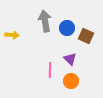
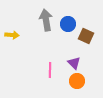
gray arrow: moved 1 px right, 1 px up
blue circle: moved 1 px right, 4 px up
purple triangle: moved 4 px right, 4 px down
orange circle: moved 6 px right
